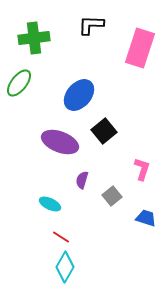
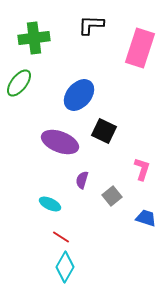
black square: rotated 25 degrees counterclockwise
